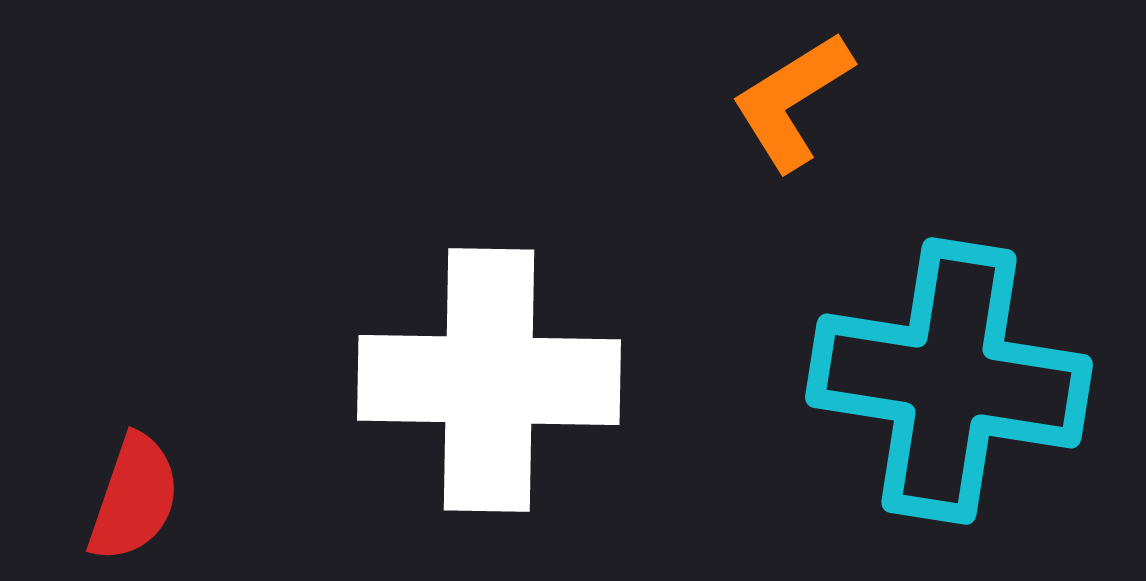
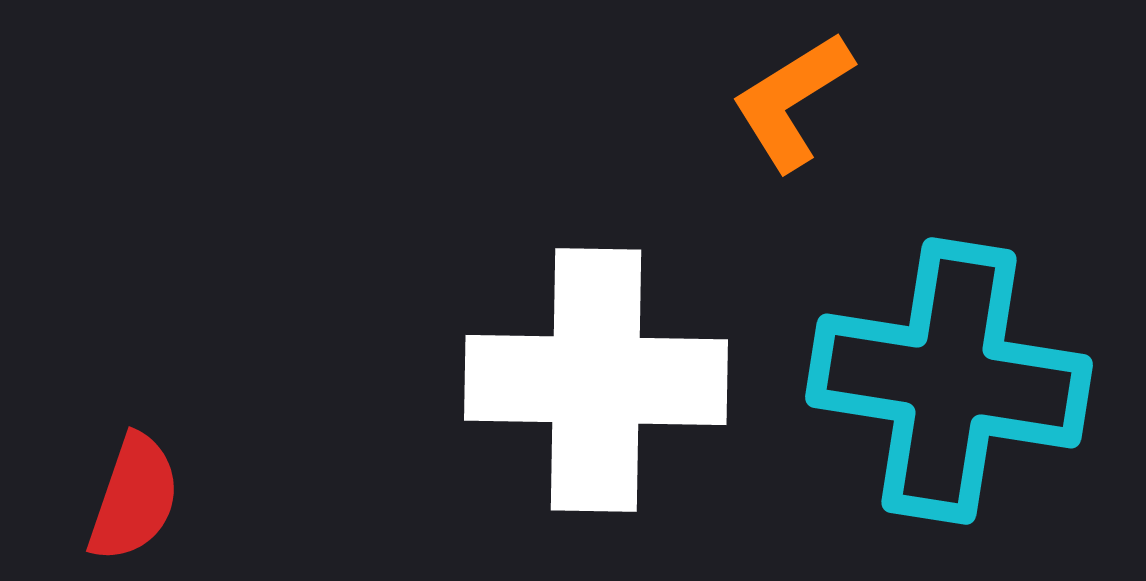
white cross: moved 107 px right
